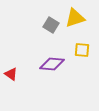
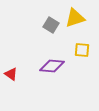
purple diamond: moved 2 px down
